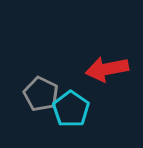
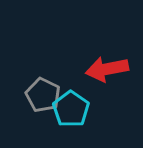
gray pentagon: moved 2 px right, 1 px down
